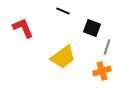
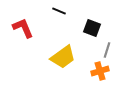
black line: moved 4 px left
gray line: moved 3 px down
orange cross: moved 2 px left
